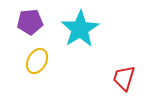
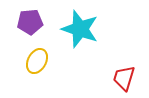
cyan star: rotated 21 degrees counterclockwise
